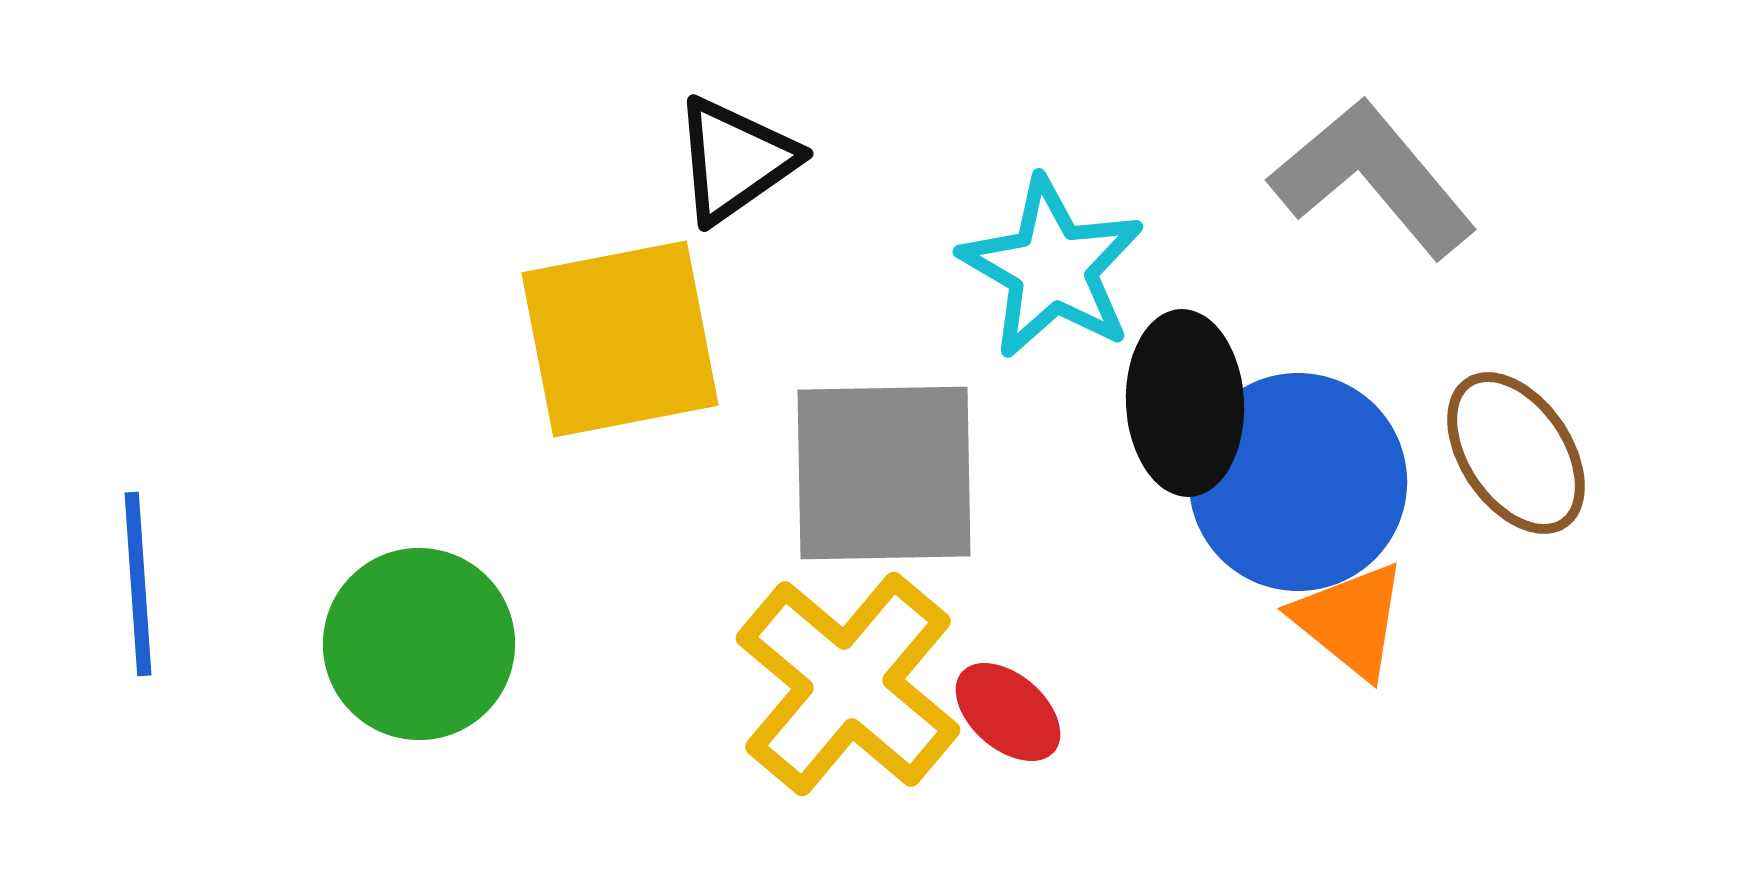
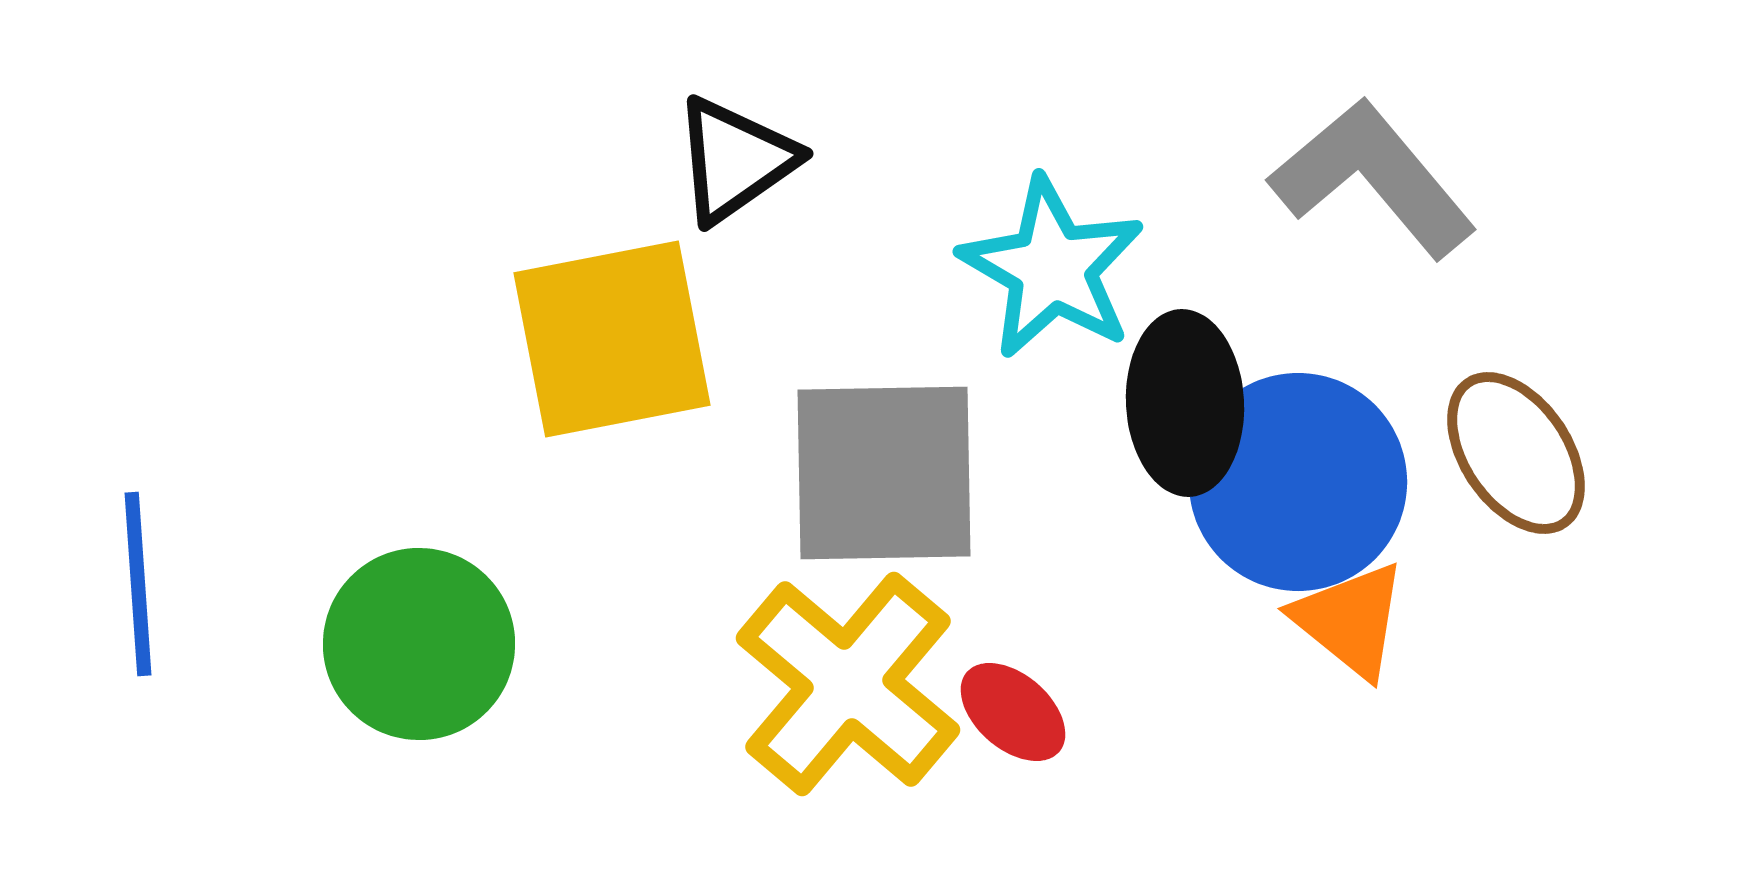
yellow square: moved 8 px left
red ellipse: moved 5 px right
